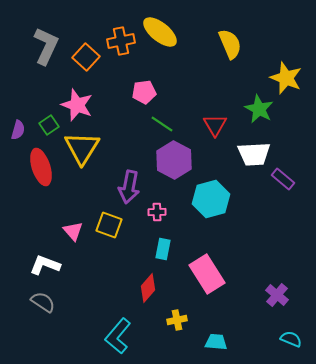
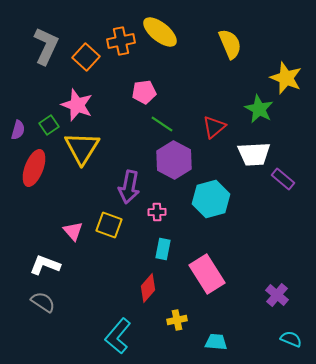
red triangle: moved 1 px left, 2 px down; rotated 20 degrees clockwise
red ellipse: moved 7 px left, 1 px down; rotated 39 degrees clockwise
